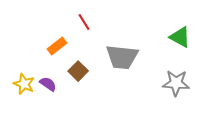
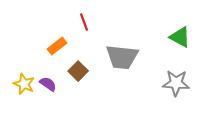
red line: rotated 12 degrees clockwise
